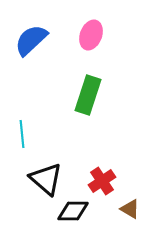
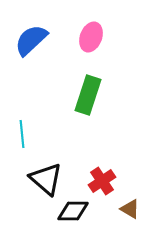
pink ellipse: moved 2 px down
